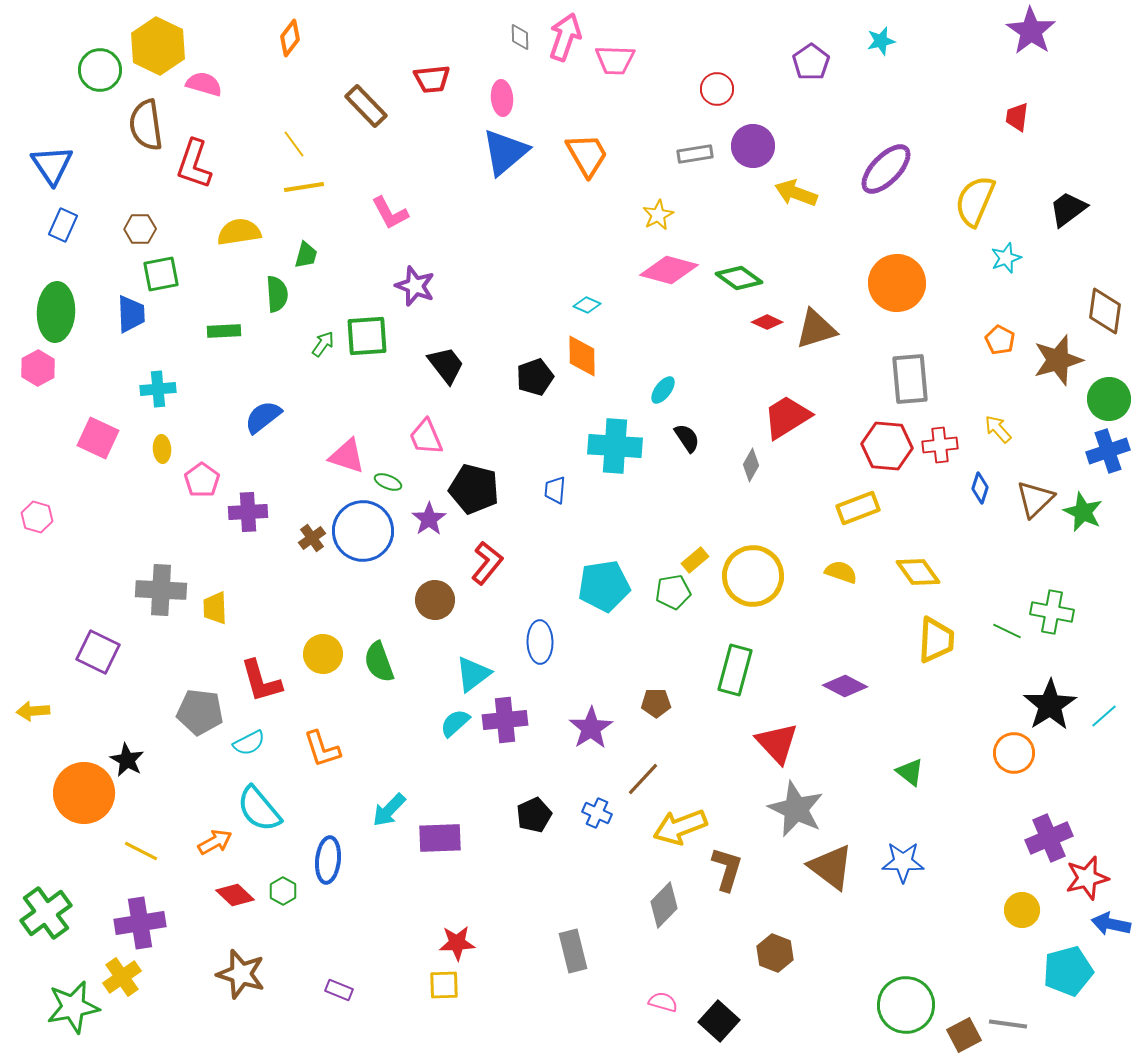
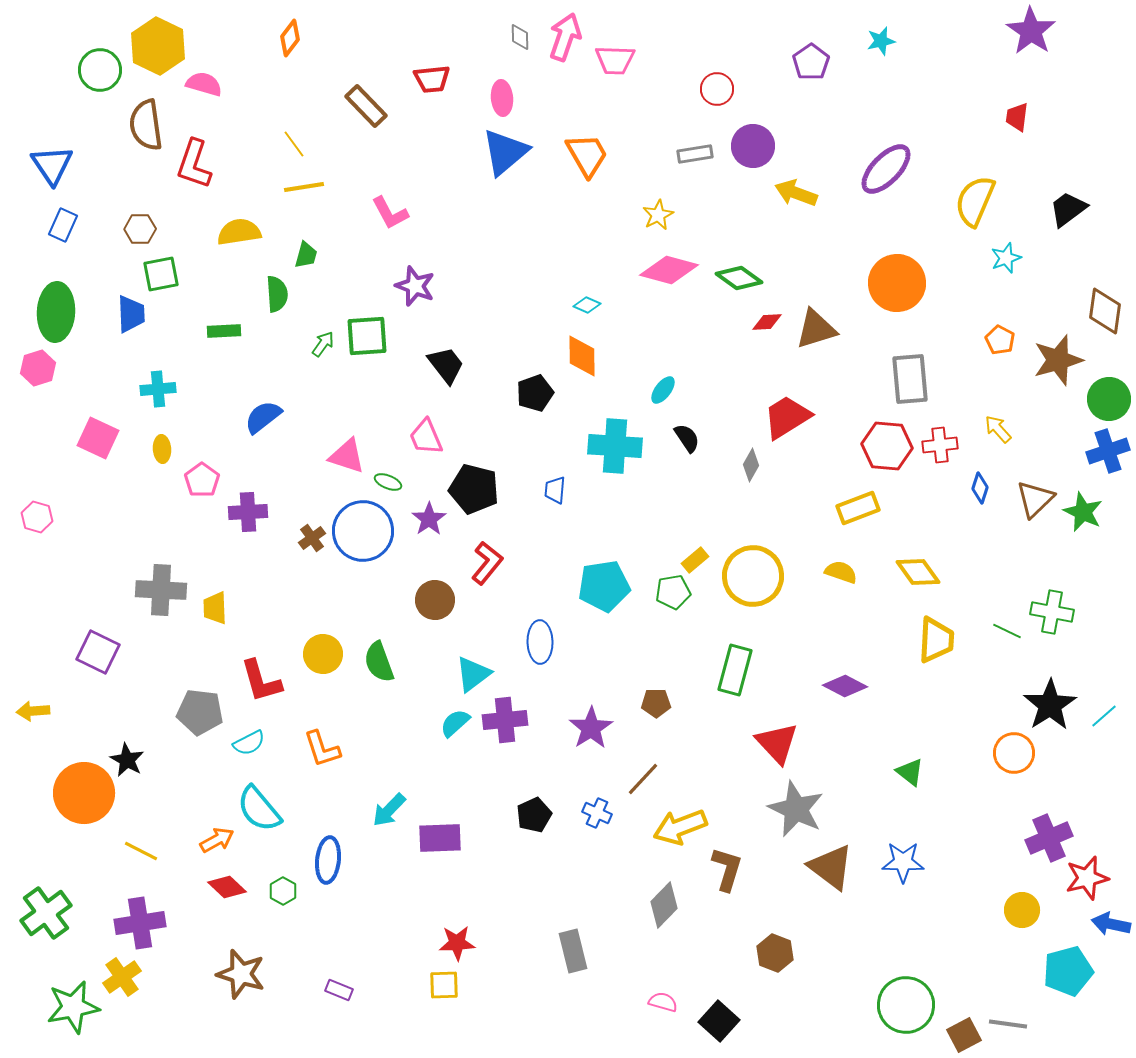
red diamond at (767, 322): rotated 28 degrees counterclockwise
pink hexagon at (38, 368): rotated 12 degrees clockwise
black pentagon at (535, 377): moved 16 px down
orange arrow at (215, 842): moved 2 px right, 2 px up
red diamond at (235, 895): moved 8 px left, 8 px up
